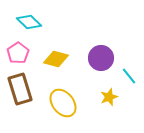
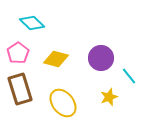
cyan diamond: moved 3 px right, 1 px down
